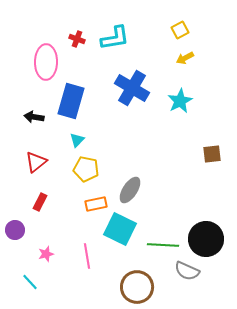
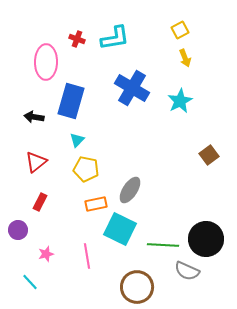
yellow arrow: rotated 84 degrees counterclockwise
brown square: moved 3 px left, 1 px down; rotated 30 degrees counterclockwise
purple circle: moved 3 px right
